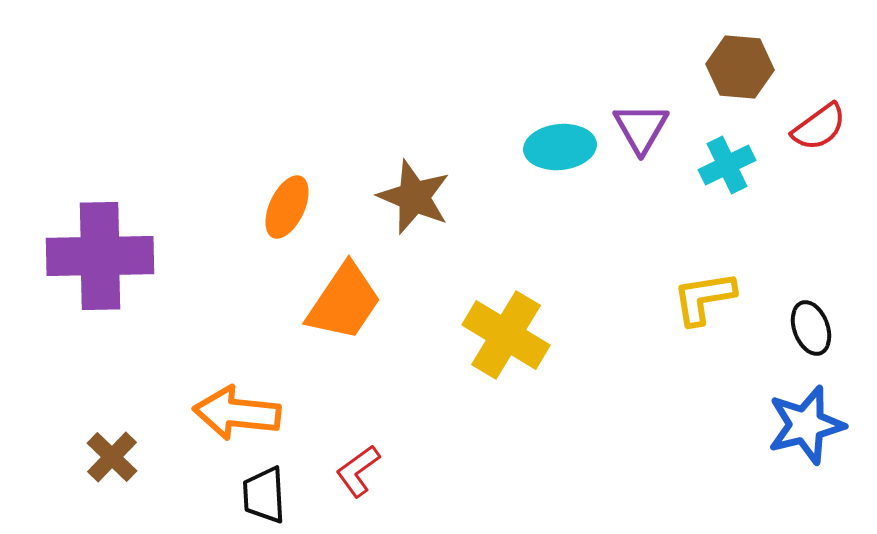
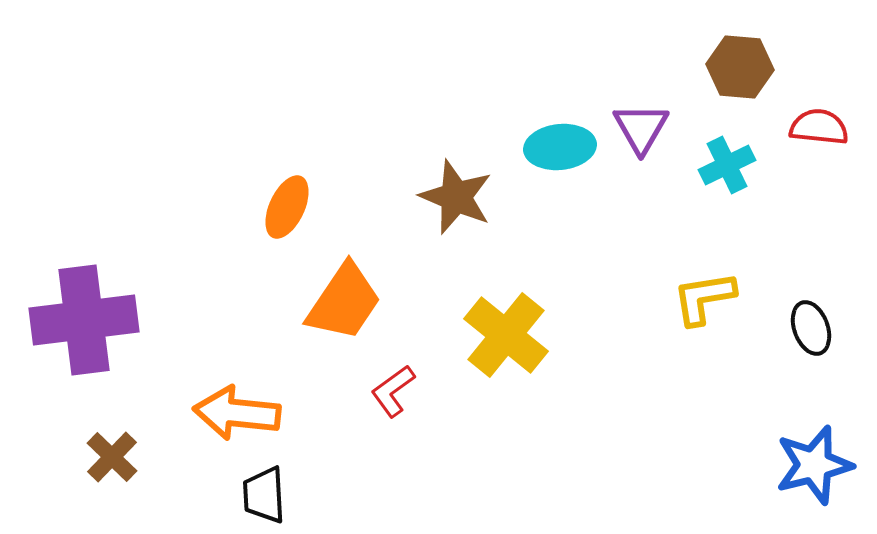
red semicircle: rotated 138 degrees counterclockwise
brown star: moved 42 px right
purple cross: moved 16 px left, 64 px down; rotated 6 degrees counterclockwise
yellow cross: rotated 8 degrees clockwise
blue star: moved 8 px right, 40 px down
red L-shape: moved 35 px right, 80 px up
